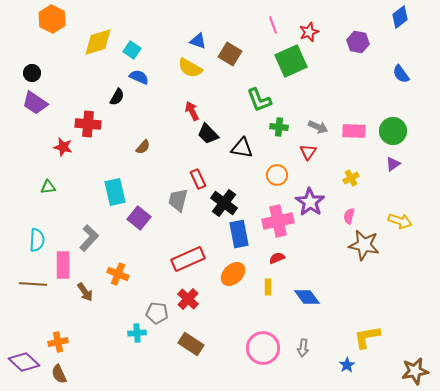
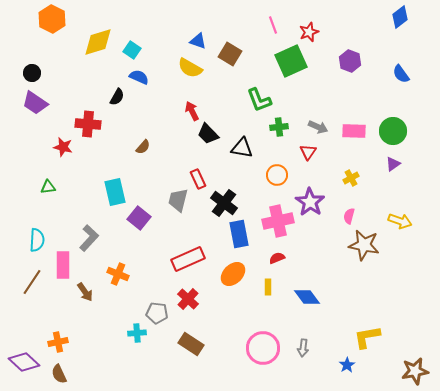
purple hexagon at (358, 42): moved 8 px left, 19 px down; rotated 10 degrees clockwise
green cross at (279, 127): rotated 12 degrees counterclockwise
brown line at (33, 284): moved 1 px left, 2 px up; rotated 60 degrees counterclockwise
